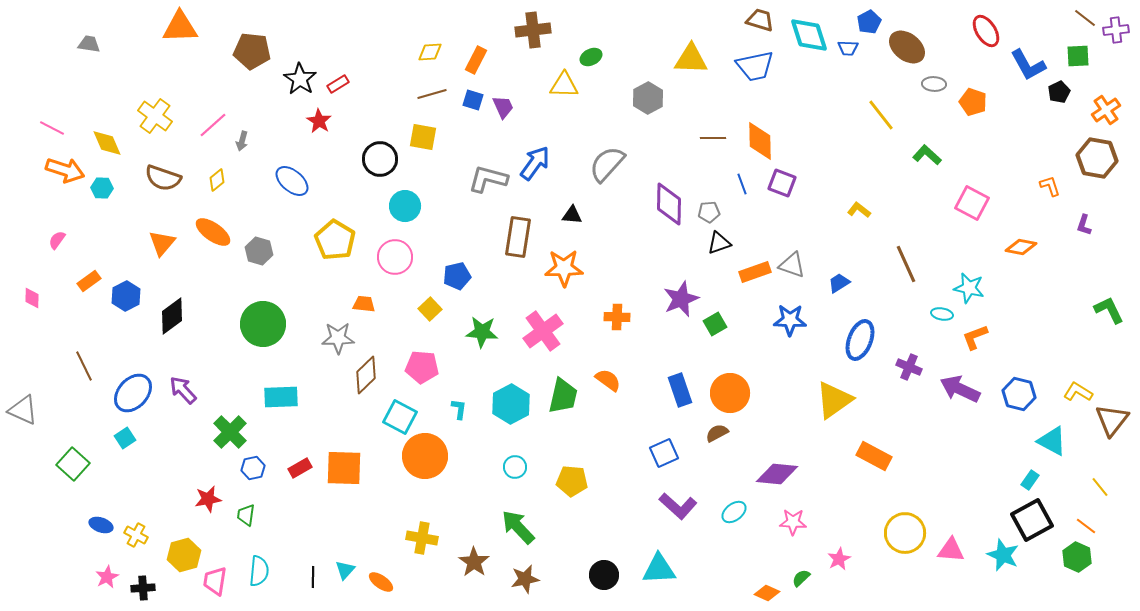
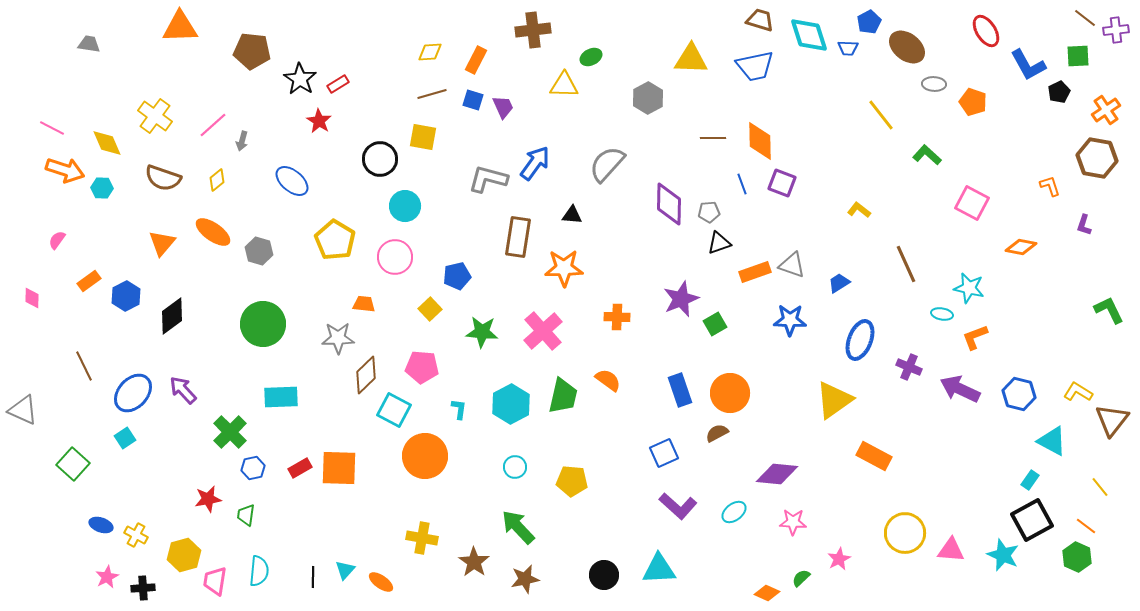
pink cross at (543, 331): rotated 6 degrees counterclockwise
cyan square at (400, 417): moved 6 px left, 7 px up
orange square at (344, 468): moved 5 px left
